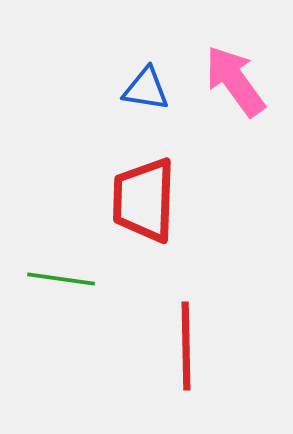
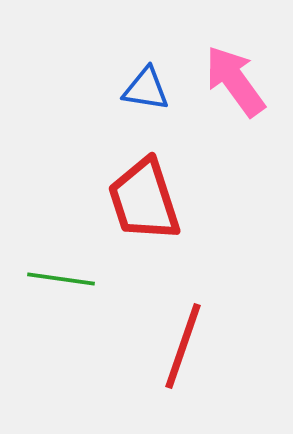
red trapezoid: rotated 20 degrees counterclockwise
red line: moved 3 px left; rotated 20 degrees clockwise
